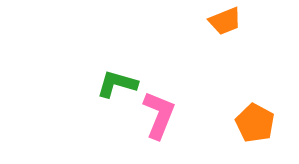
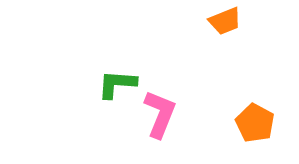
green L-shape: rotated 12 degrees counterclockwise
pink L-shape: moved 1 px right, 1 px up
